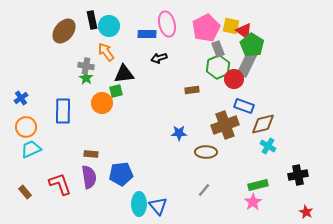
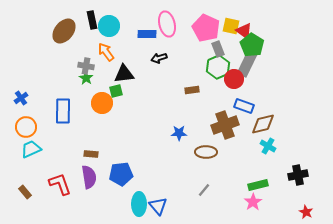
pink pentagon at (206, 28): rotated 20 degrees counterclockwise
